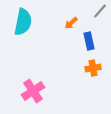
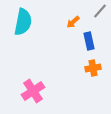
orange arrow: moved 2 px right, 1 px up
